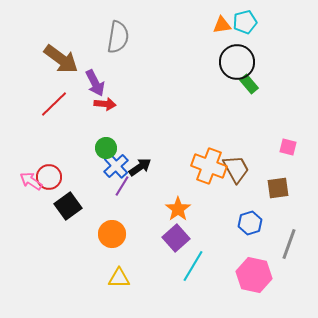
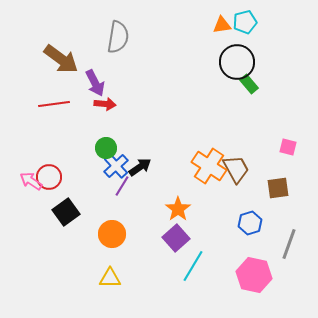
red line: rotated 36 degrees clockwise
orange cross: rotated 12 degrees clockwise
black square: moved 2 px left, 6 px down
yellow triangle: moved 9 px left
